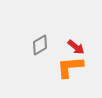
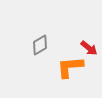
red arrow: moved 13 px right, 1 px down
